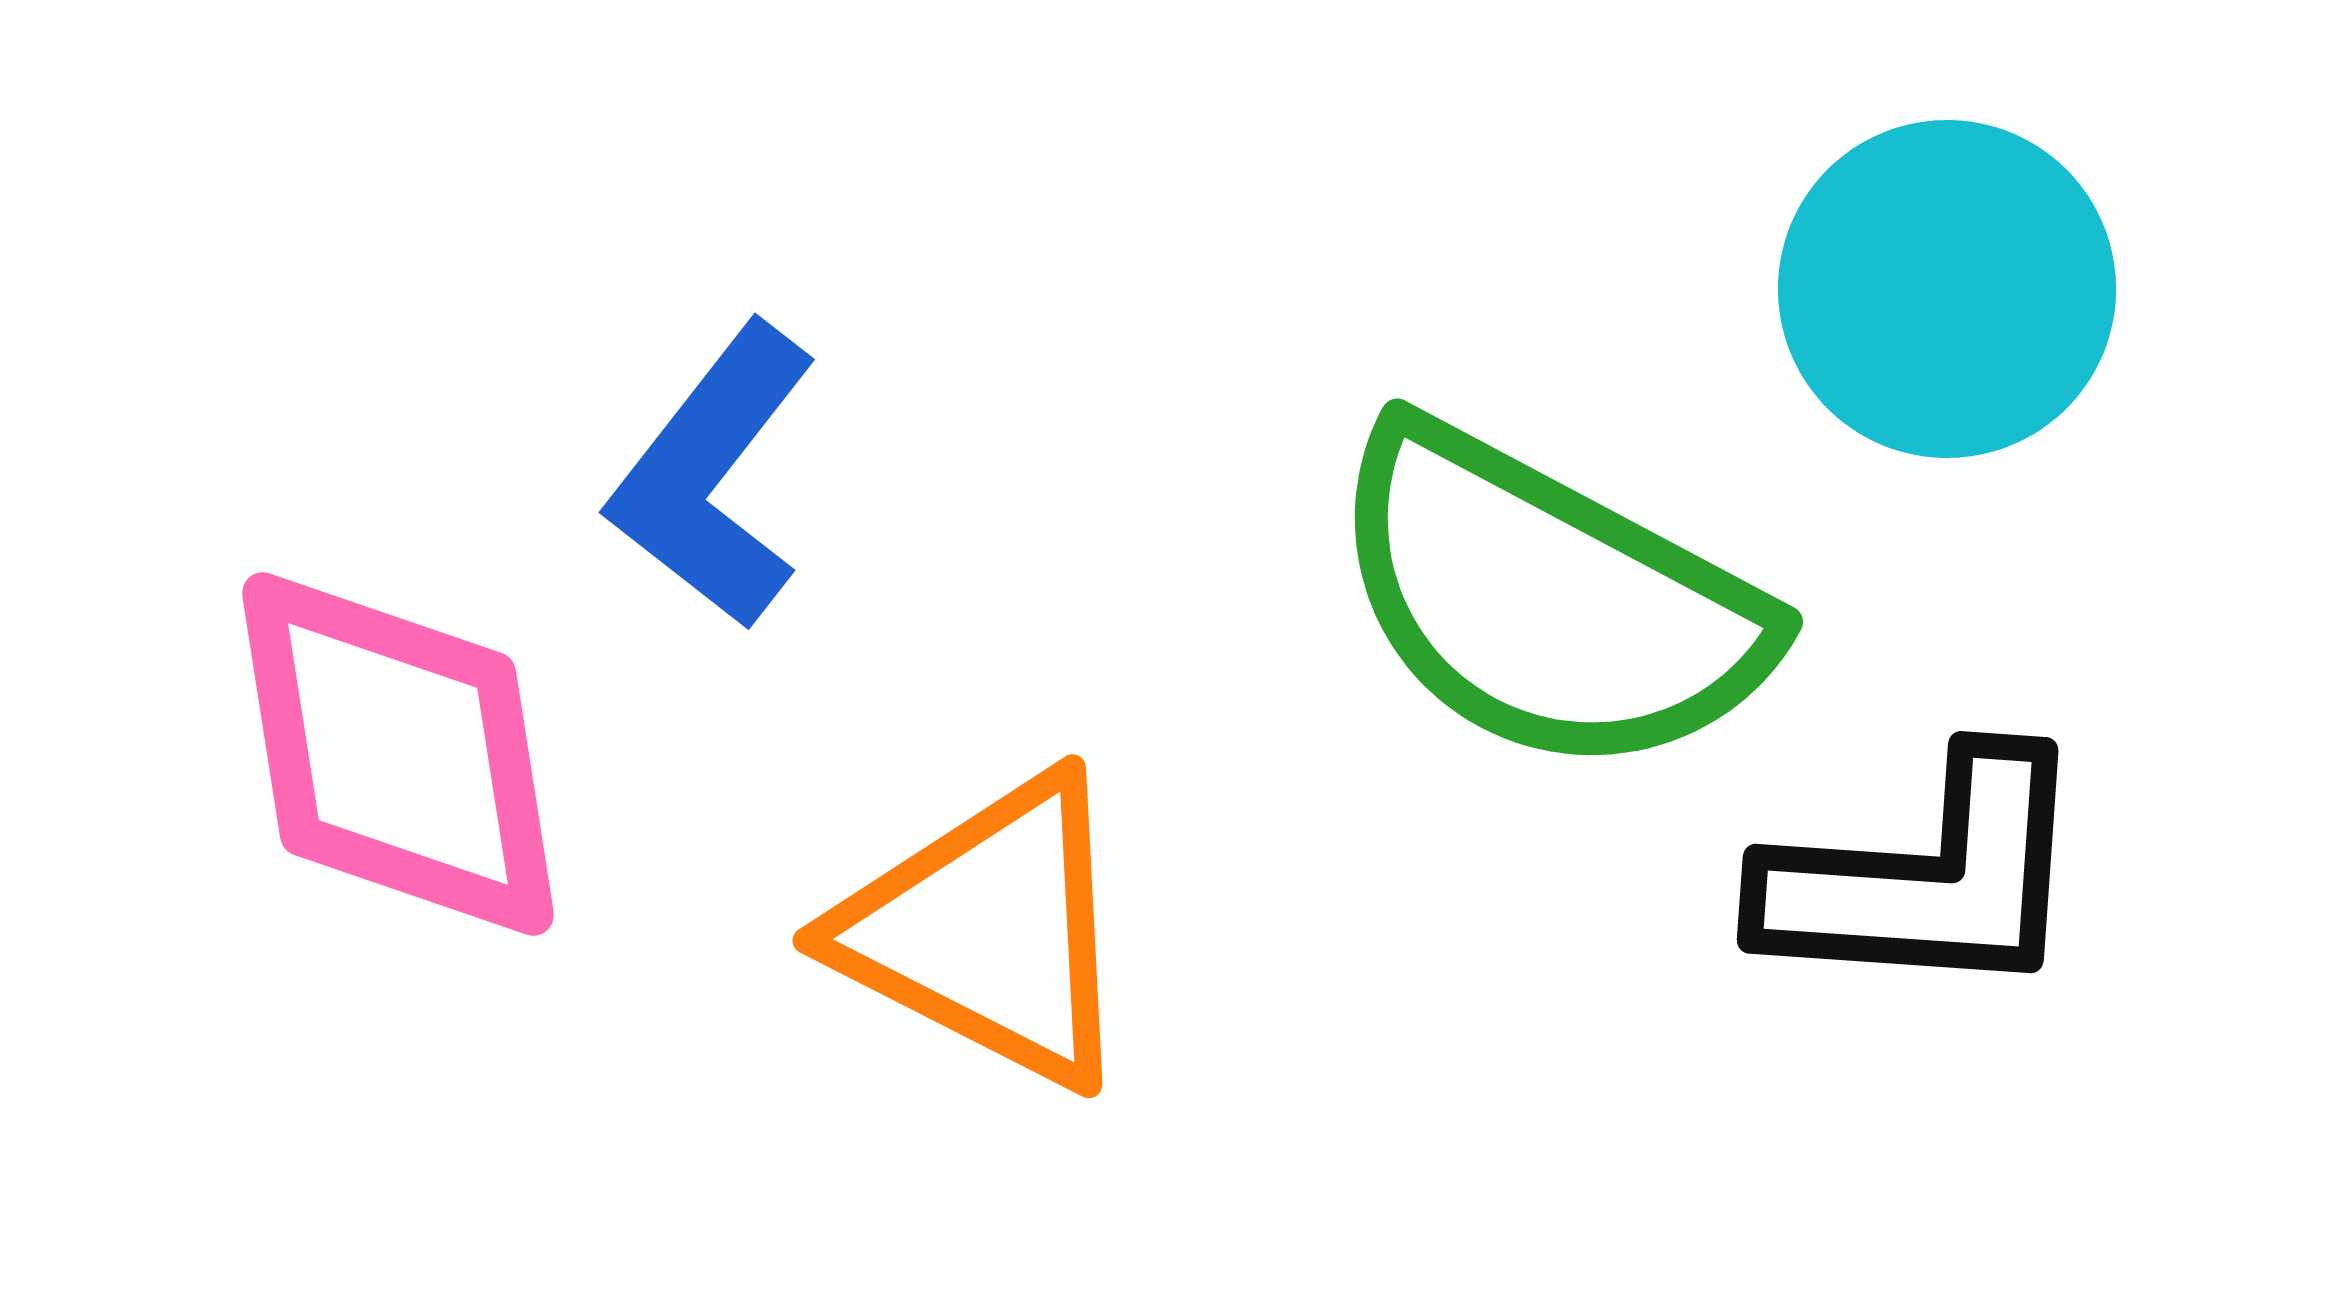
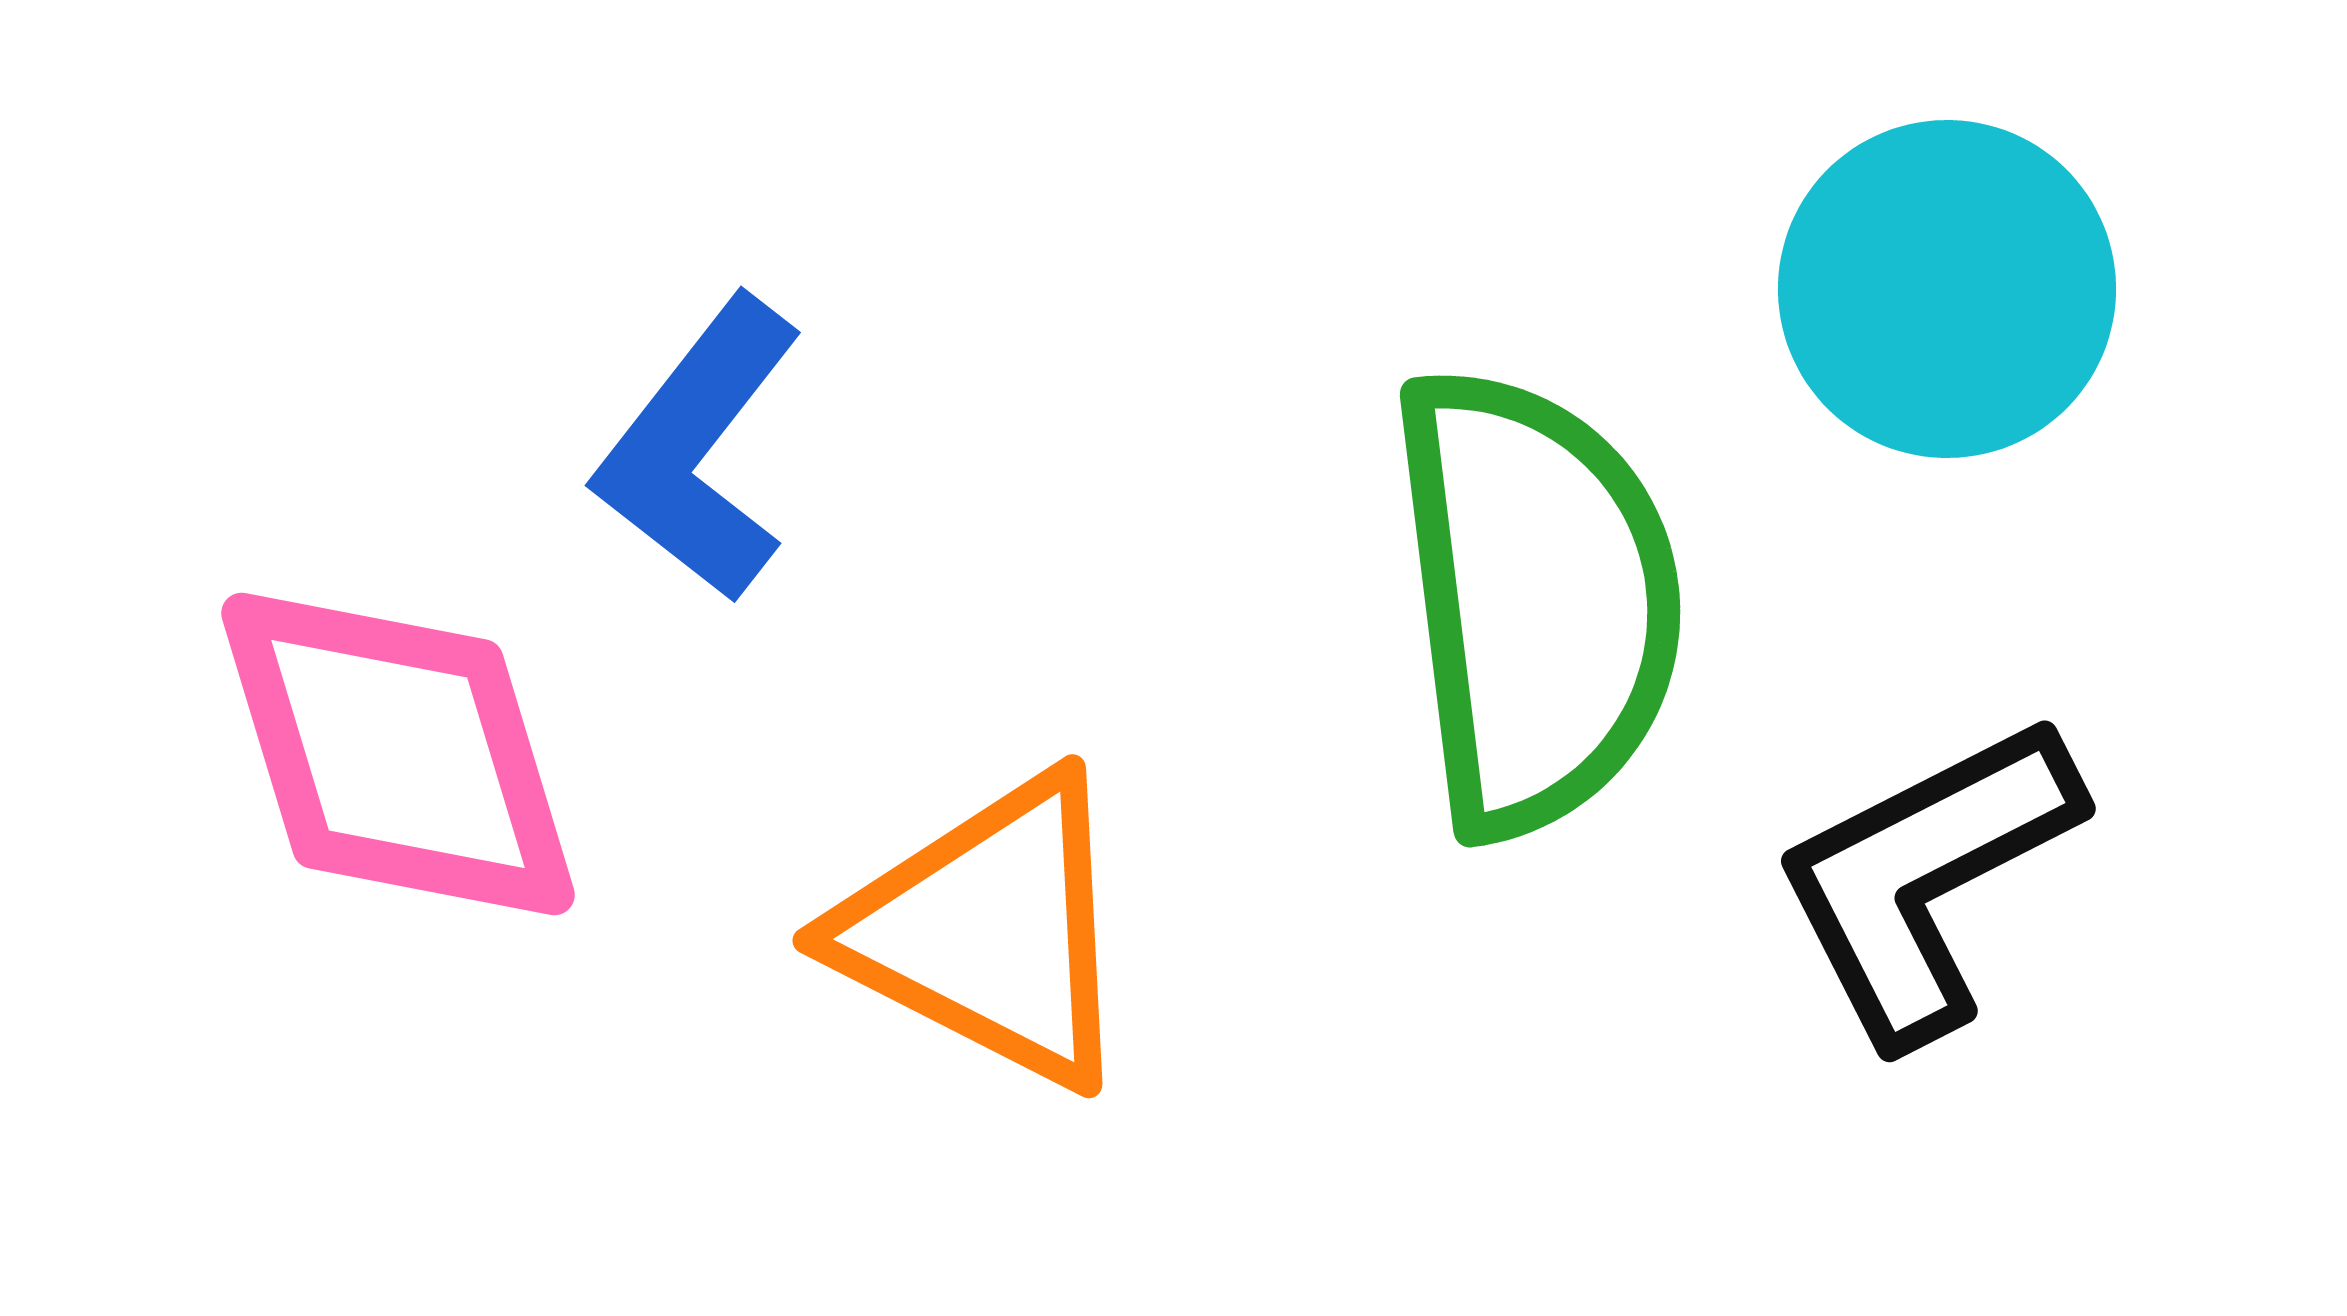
blue L-shape: moved 14 px left, 27 px up
green semicircle: moved 12 px left; rotated 125 degrees counterclockwise
pink diamond: rotated 8 degrees counterclockwise
black L-shape: rotated 149 degrees clockwise
